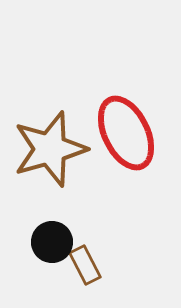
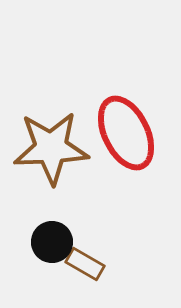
brown star: moved 1 px right, 1 px up; rotated 14 degrees clockwise
brown rectangle: moved 1 px up; rotated 33 degrees counterclockwise
